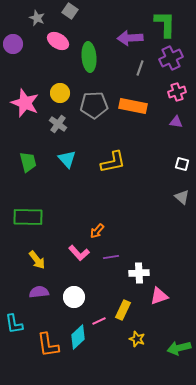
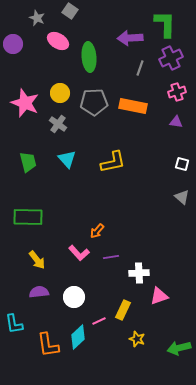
gray pentagon: moved 3 px up
